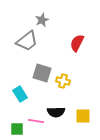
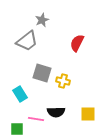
yellow square: moved 5 px right, 2 px up
pink line: moved 2 px up
